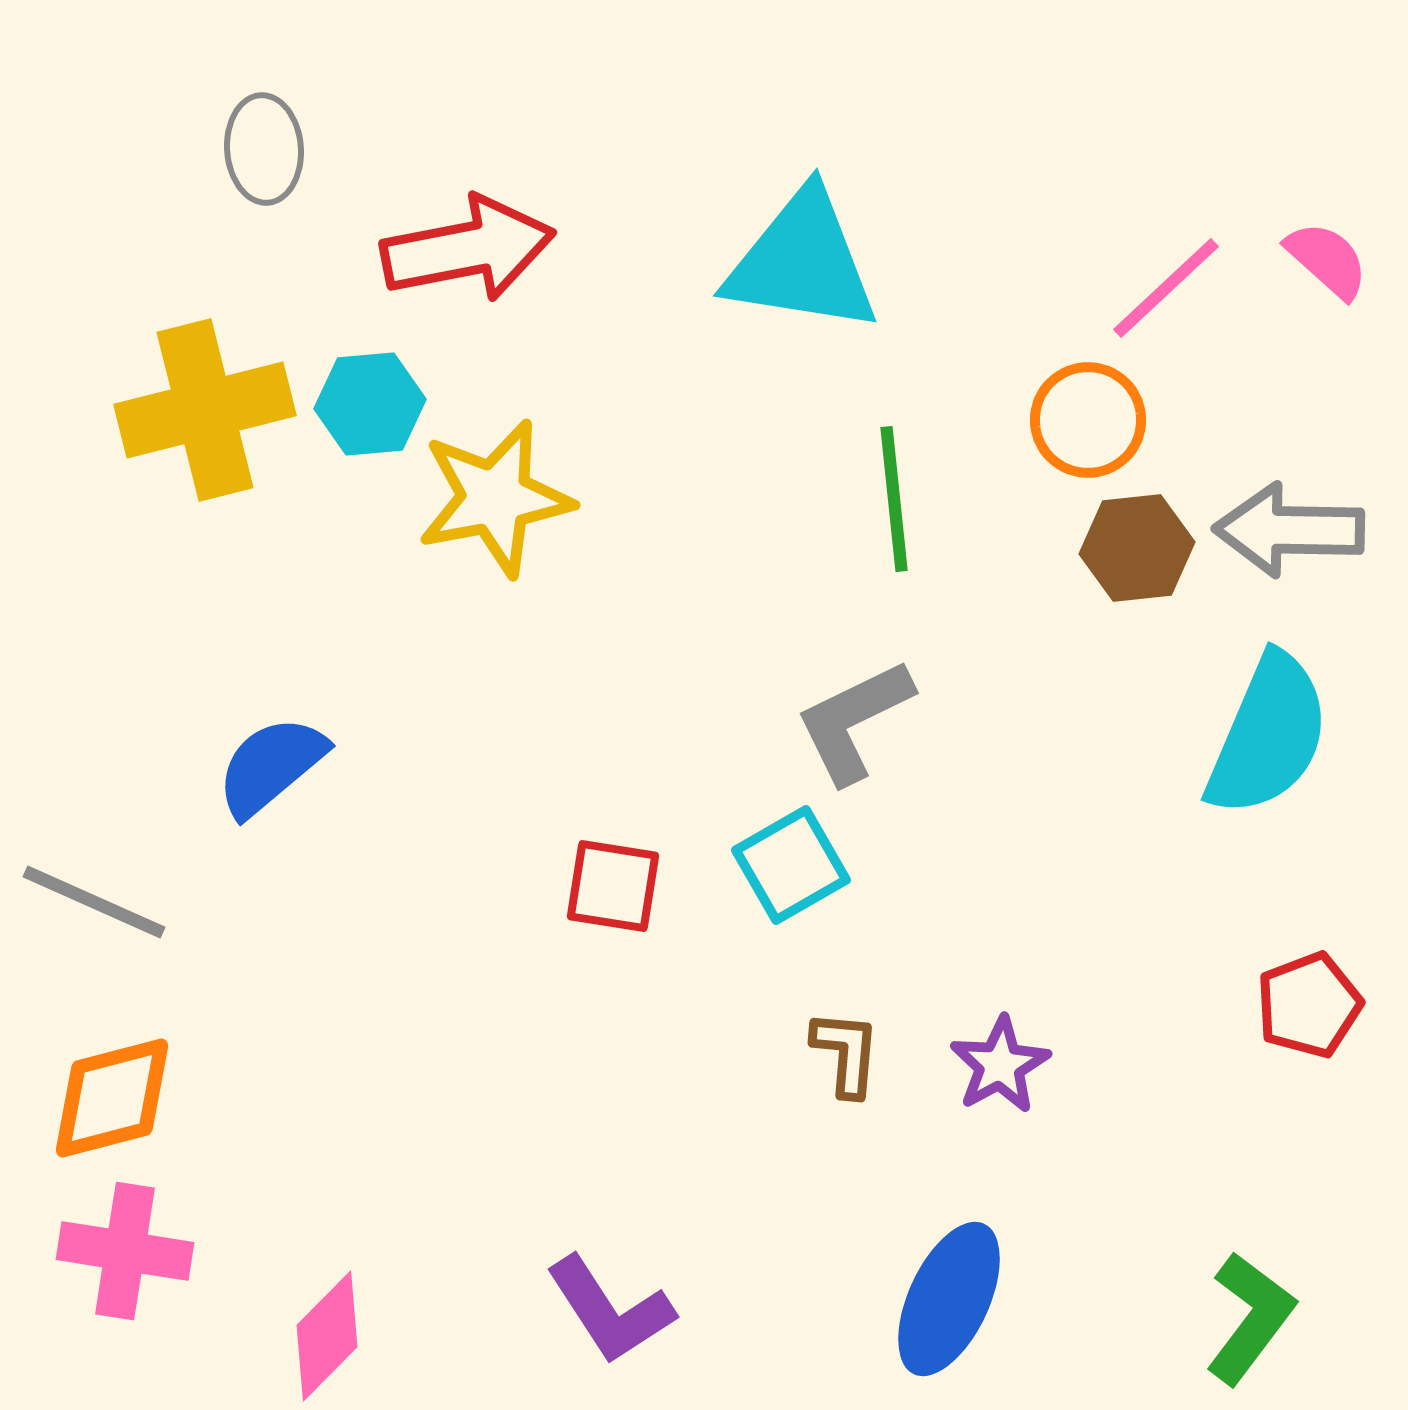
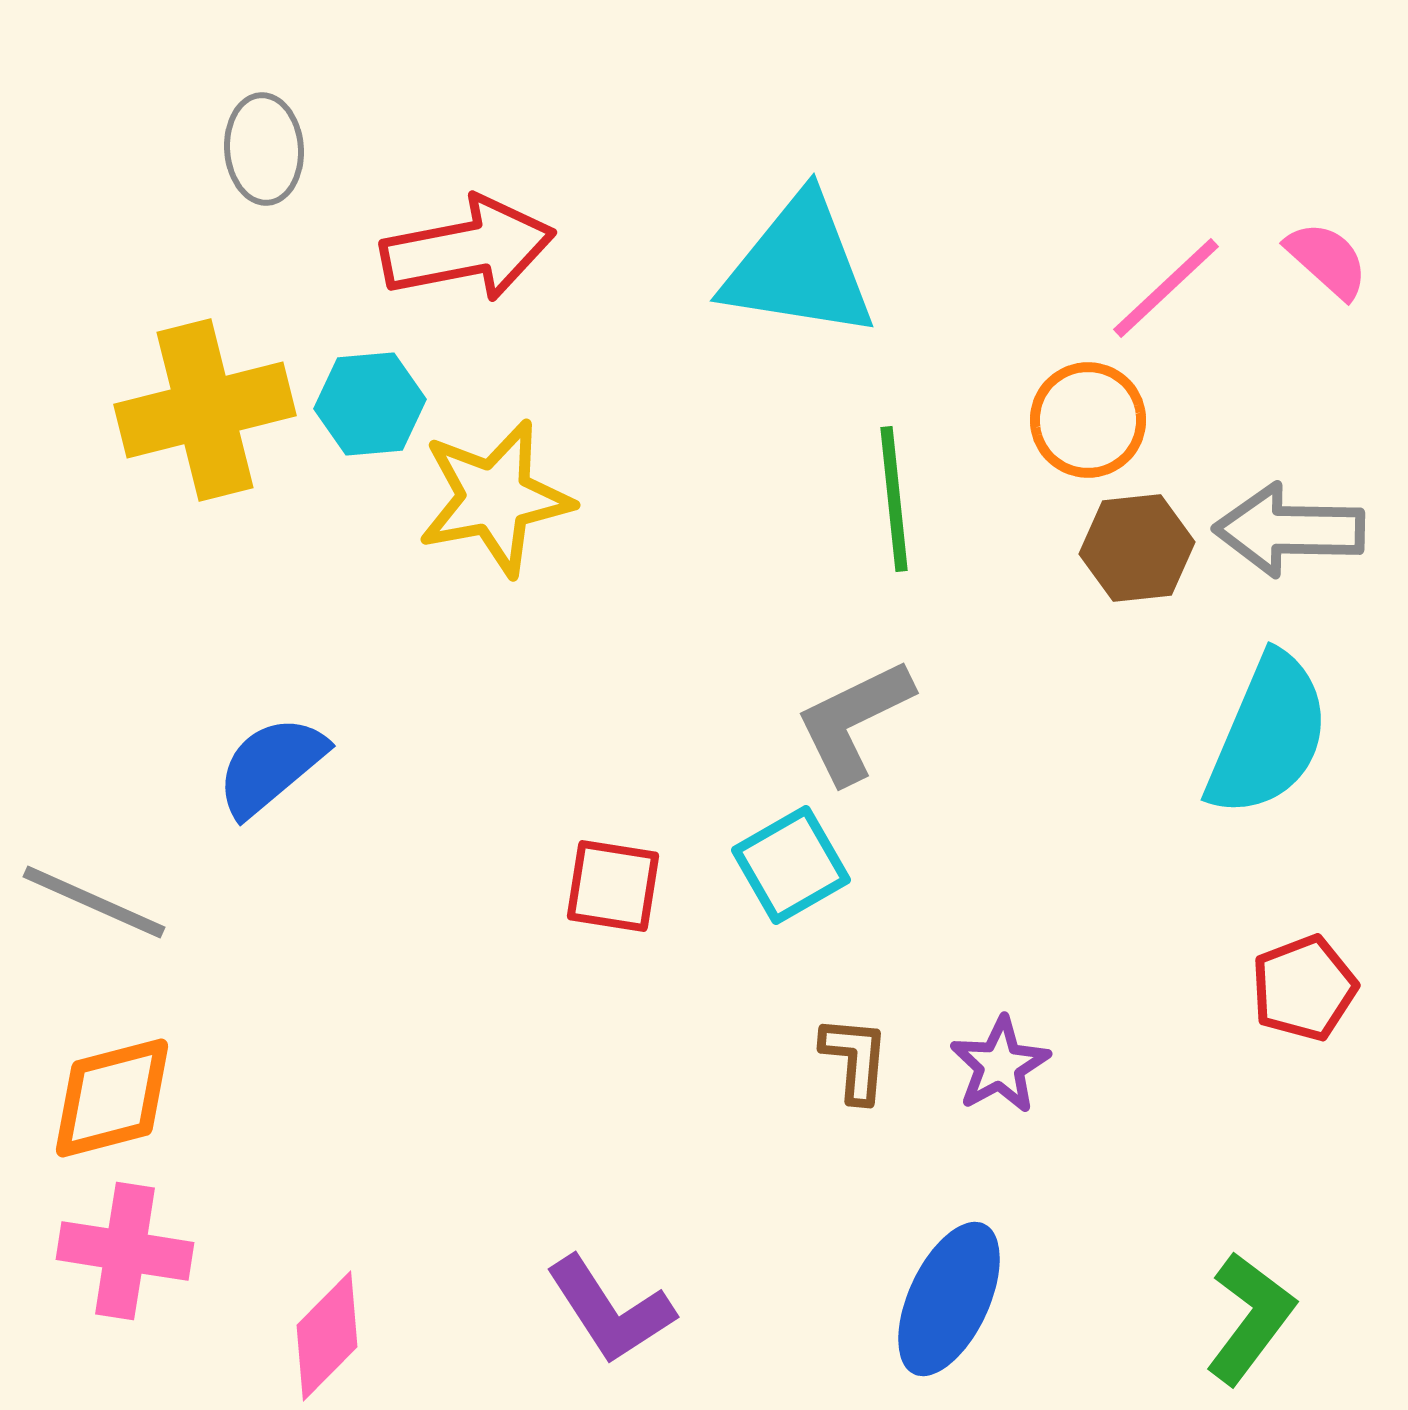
cyan triangle: moved 3 px left, 5 px down
red pentagon: moved 5 px left, 17 px up
brown L-shape: moved 9 px right, 6 px down
